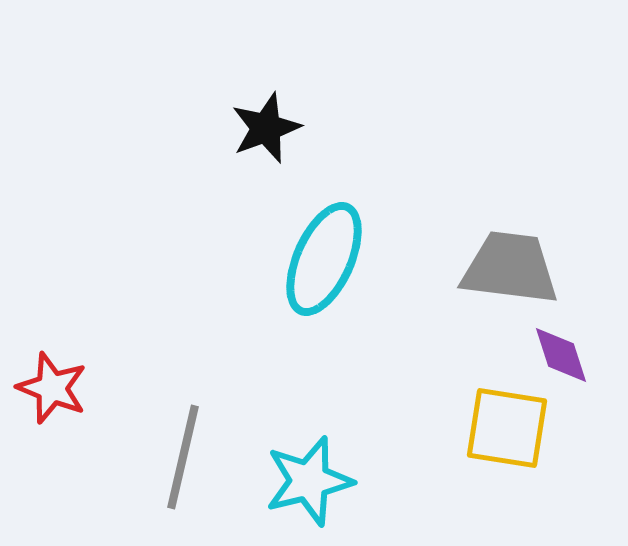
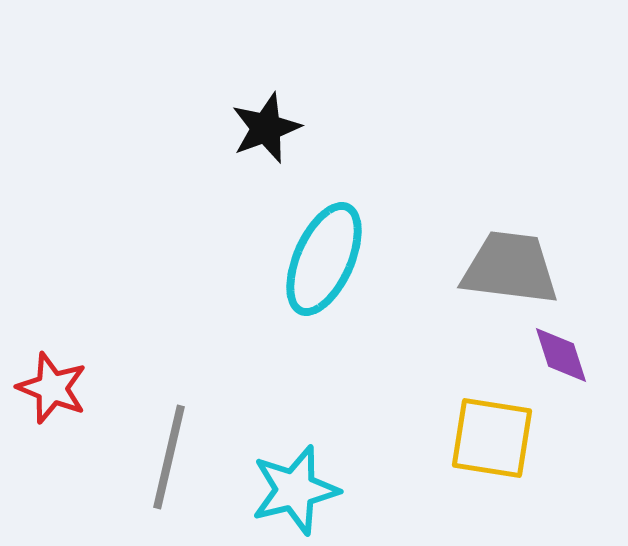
yellow square: moved 15 px left, 10 px down
gray line: moved 14 px left
cyan star: moved 14 px left, 9 px down
